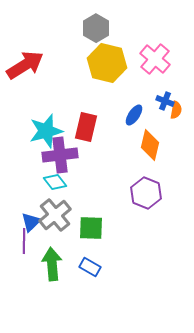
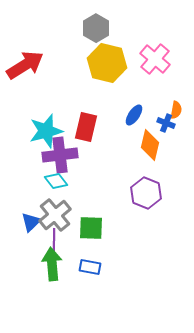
blue cross: moved 1 px right, 22 px down
cyan diamond: moved 1 px right, 1 px up
purple line: moved 30 px right
blue rectangle: rotated 20 degrees counterclockwise
